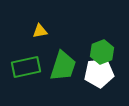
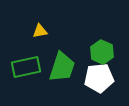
green hexagon: rotated 15 degrees counterclockwise
green trapezoid: moved 1 px left, 1 px down
white pentagon: moved 5 px down
